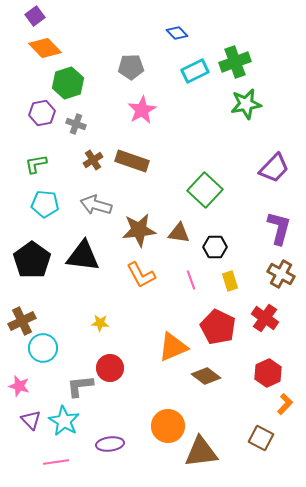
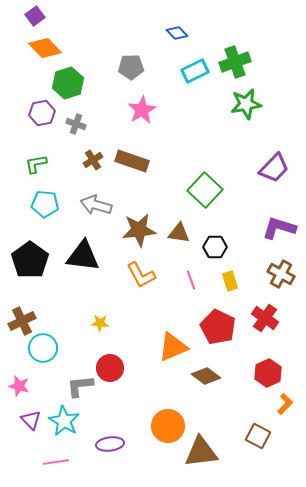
purple L-shape at (279, 228): rotated 88 degrees counterclockwise
black pentagon at (32, 260): moved 2 px left
brown square at (261, 438): moved 3 px left, 2 px up
